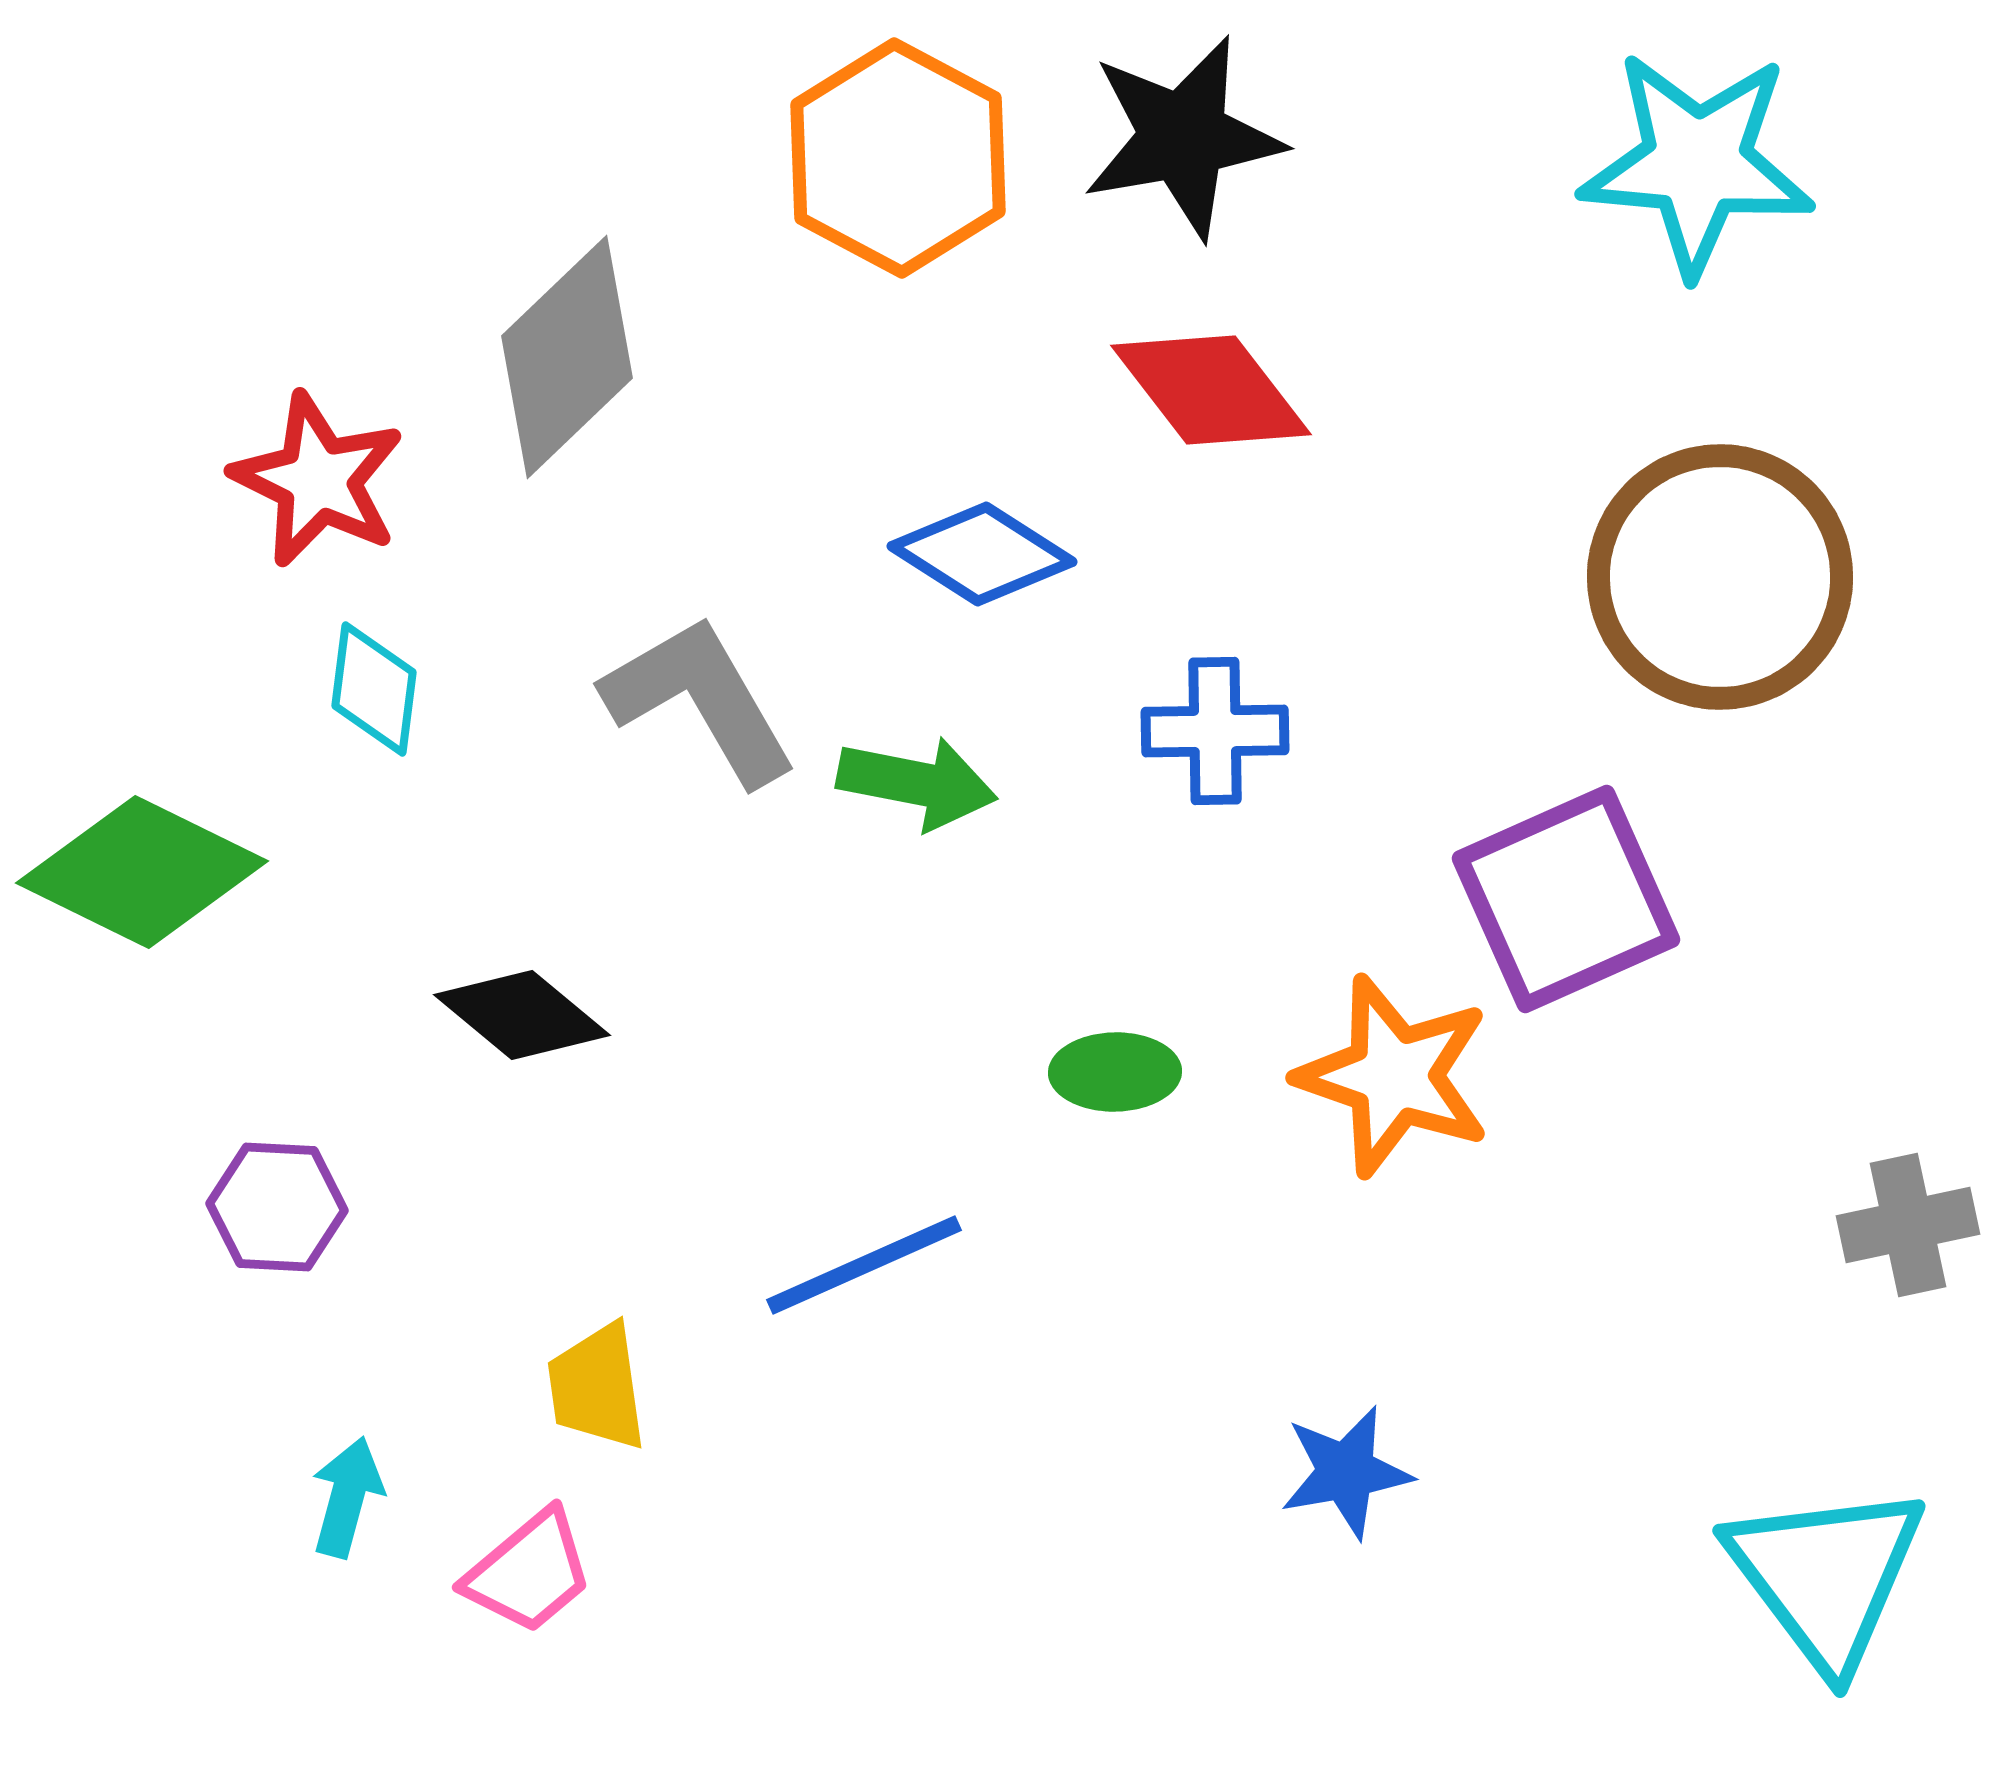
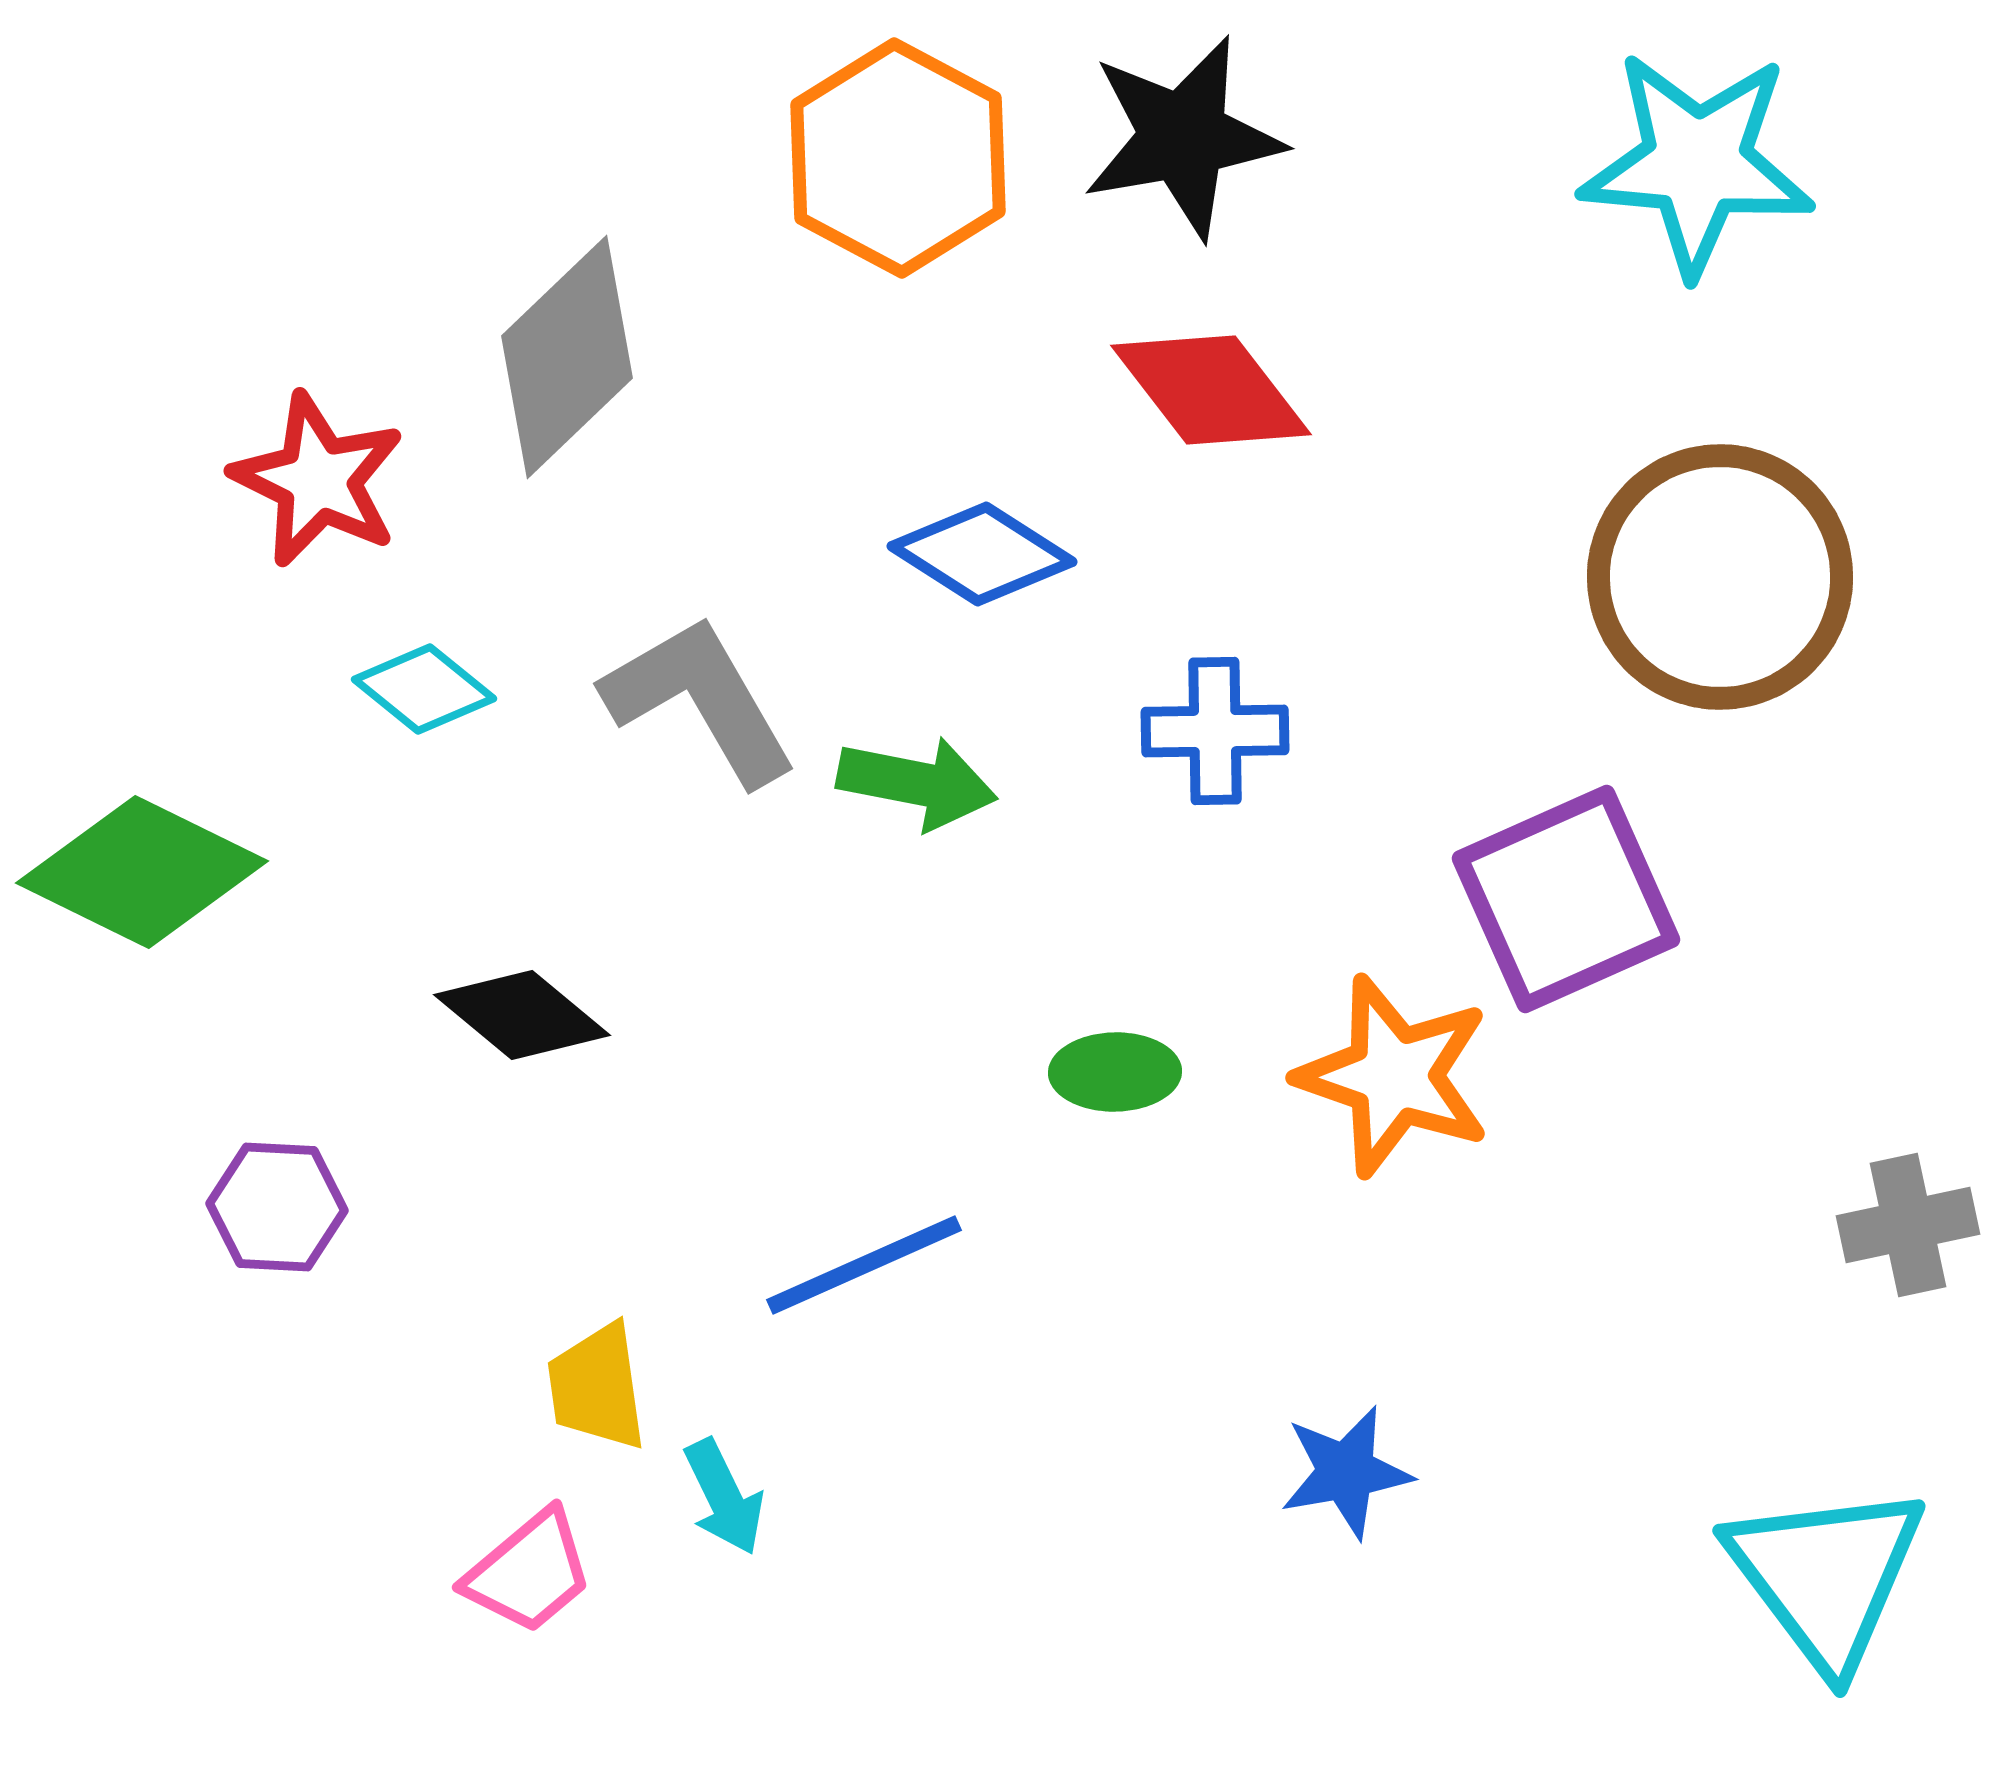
cyan diamond: moved 50 px right; rotated 58 degrees counterclockwise
cyan arrow: moved 377 px right; rotated 139 degrees clockwise
